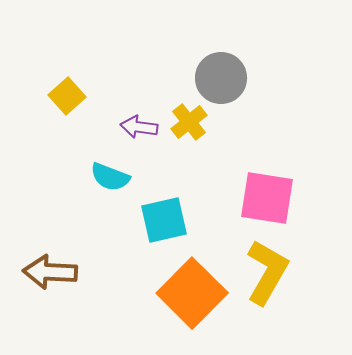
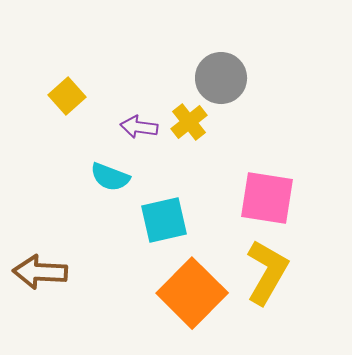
brown arrow: moved 10 px left
